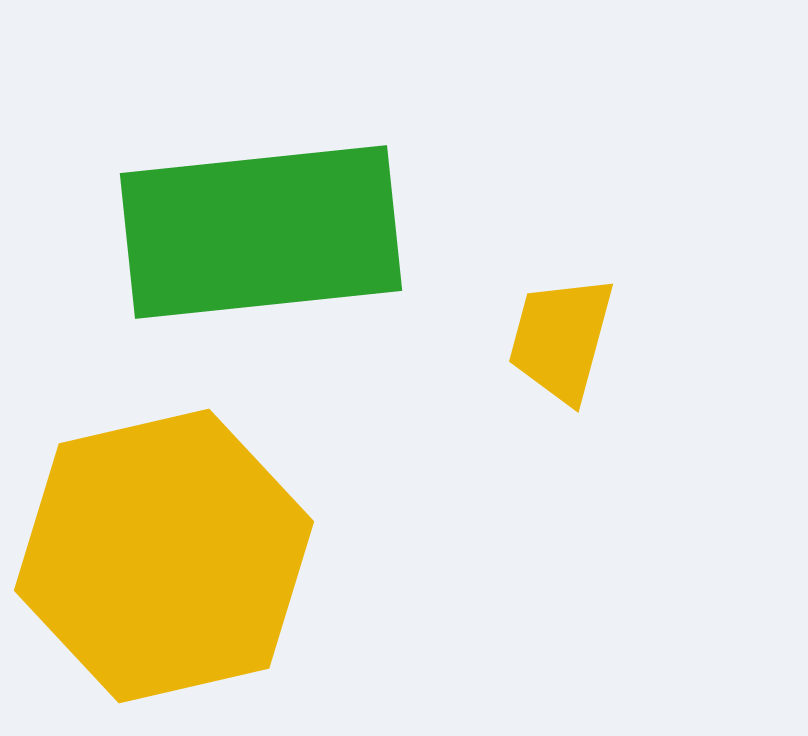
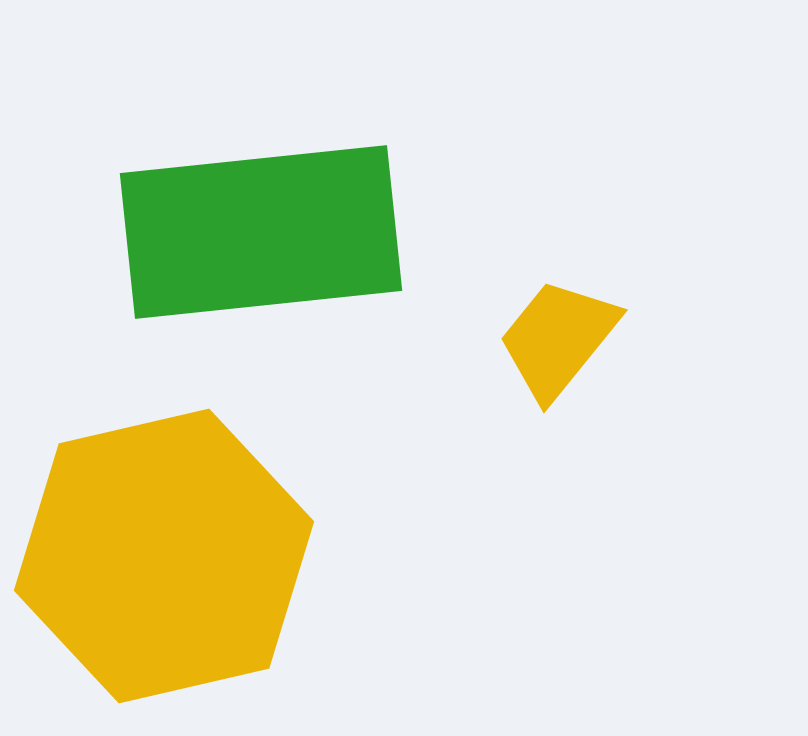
yellow trapezoid: moved 3 px left; rotated 24 degrees clockwise
